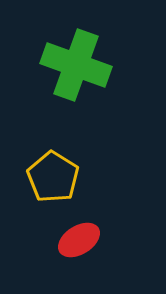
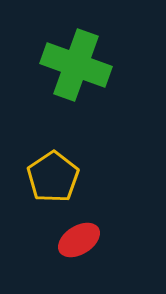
yellow pentagon: rotated 6 degrees clockwise
